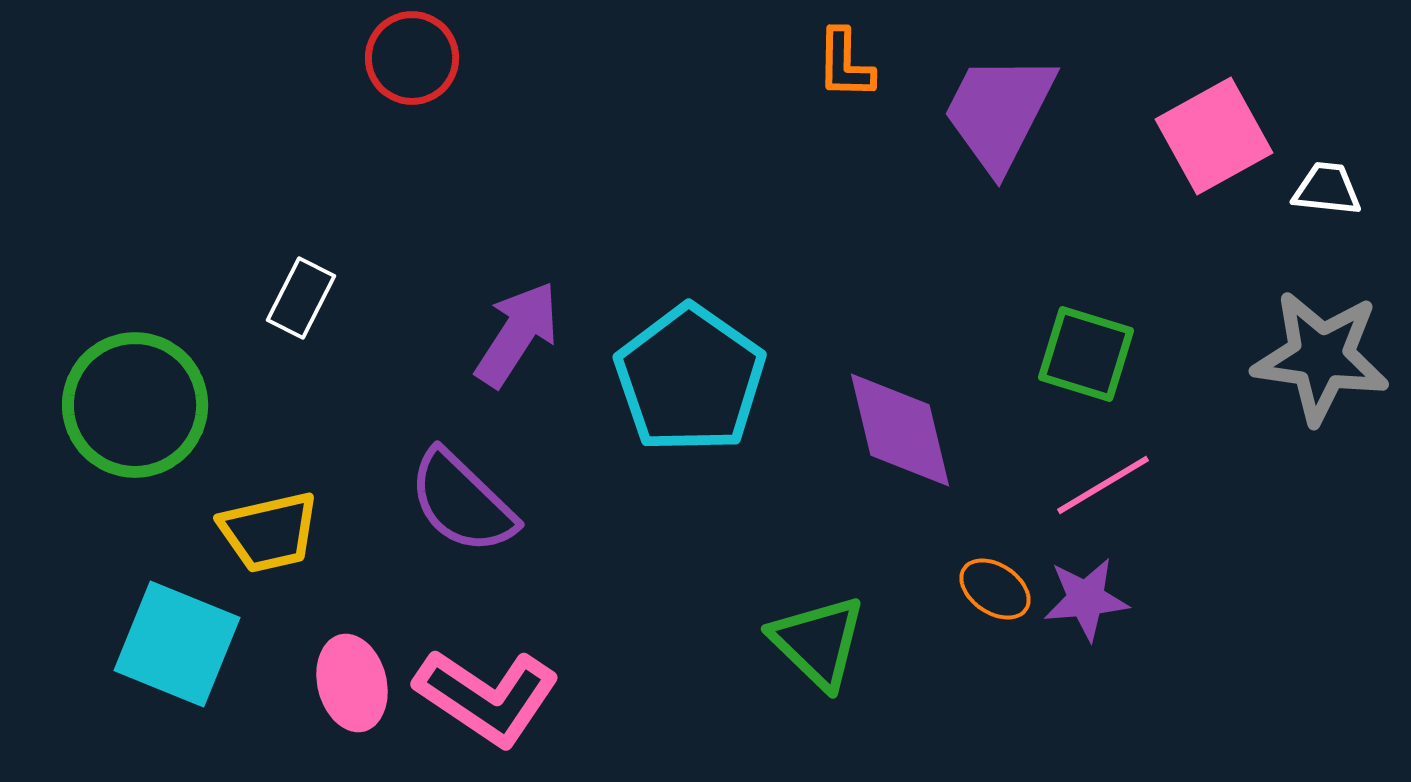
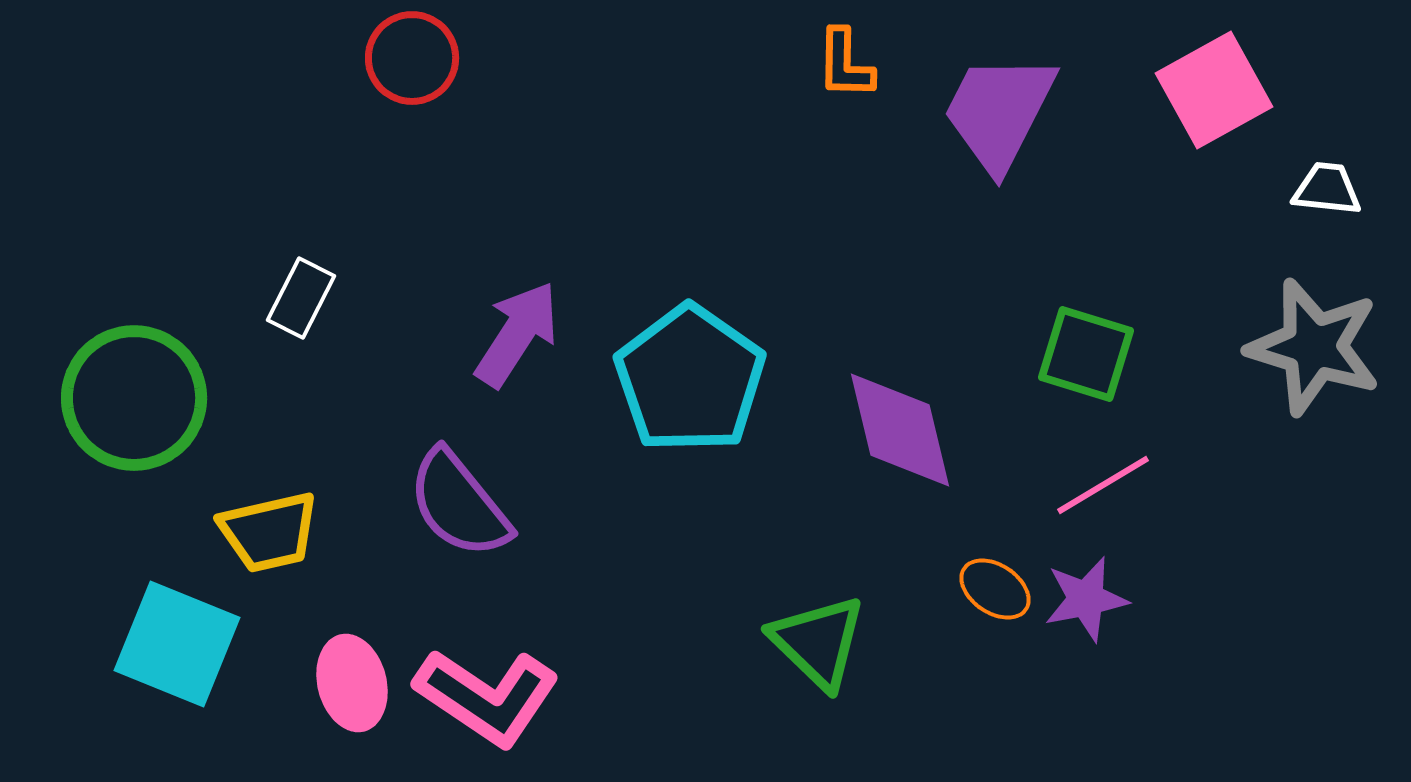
pink square: moved 46 px up
gray star: moved 7 px left, 10 px up; rotated 9 degrees clockwise
green circle: moved 1 px left, 7 px up
purple semicircle: moved 3 px left, 2 px down; rotated 7 degrees clockwise
purple star: rotated 6 degrees counterclockwise
